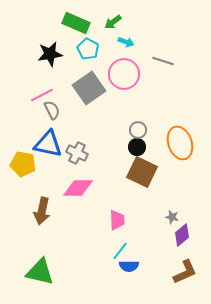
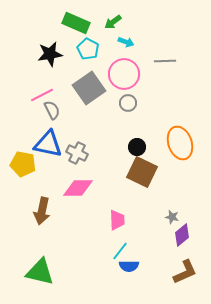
gray line: moved 2 px right; rotated 20 degrees counterclockwise
gray circle: moved 10 px left, 27 px up
